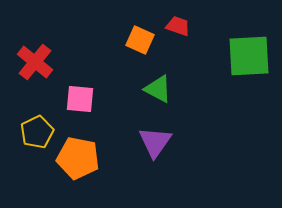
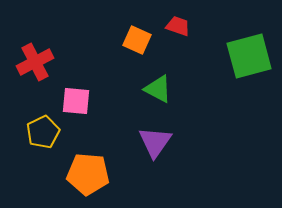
orange square: moved 3 px left
green square: rotated 12 degrees counterclockwise
red cross: rotated 24 degrees clockwise
pink square: moved 4 px left, 2 px down
yellow pentagon: moved 6 px right
orange pentagon: moved 10 px right, 16 px down; rotated 6 degrees counterclockwise
